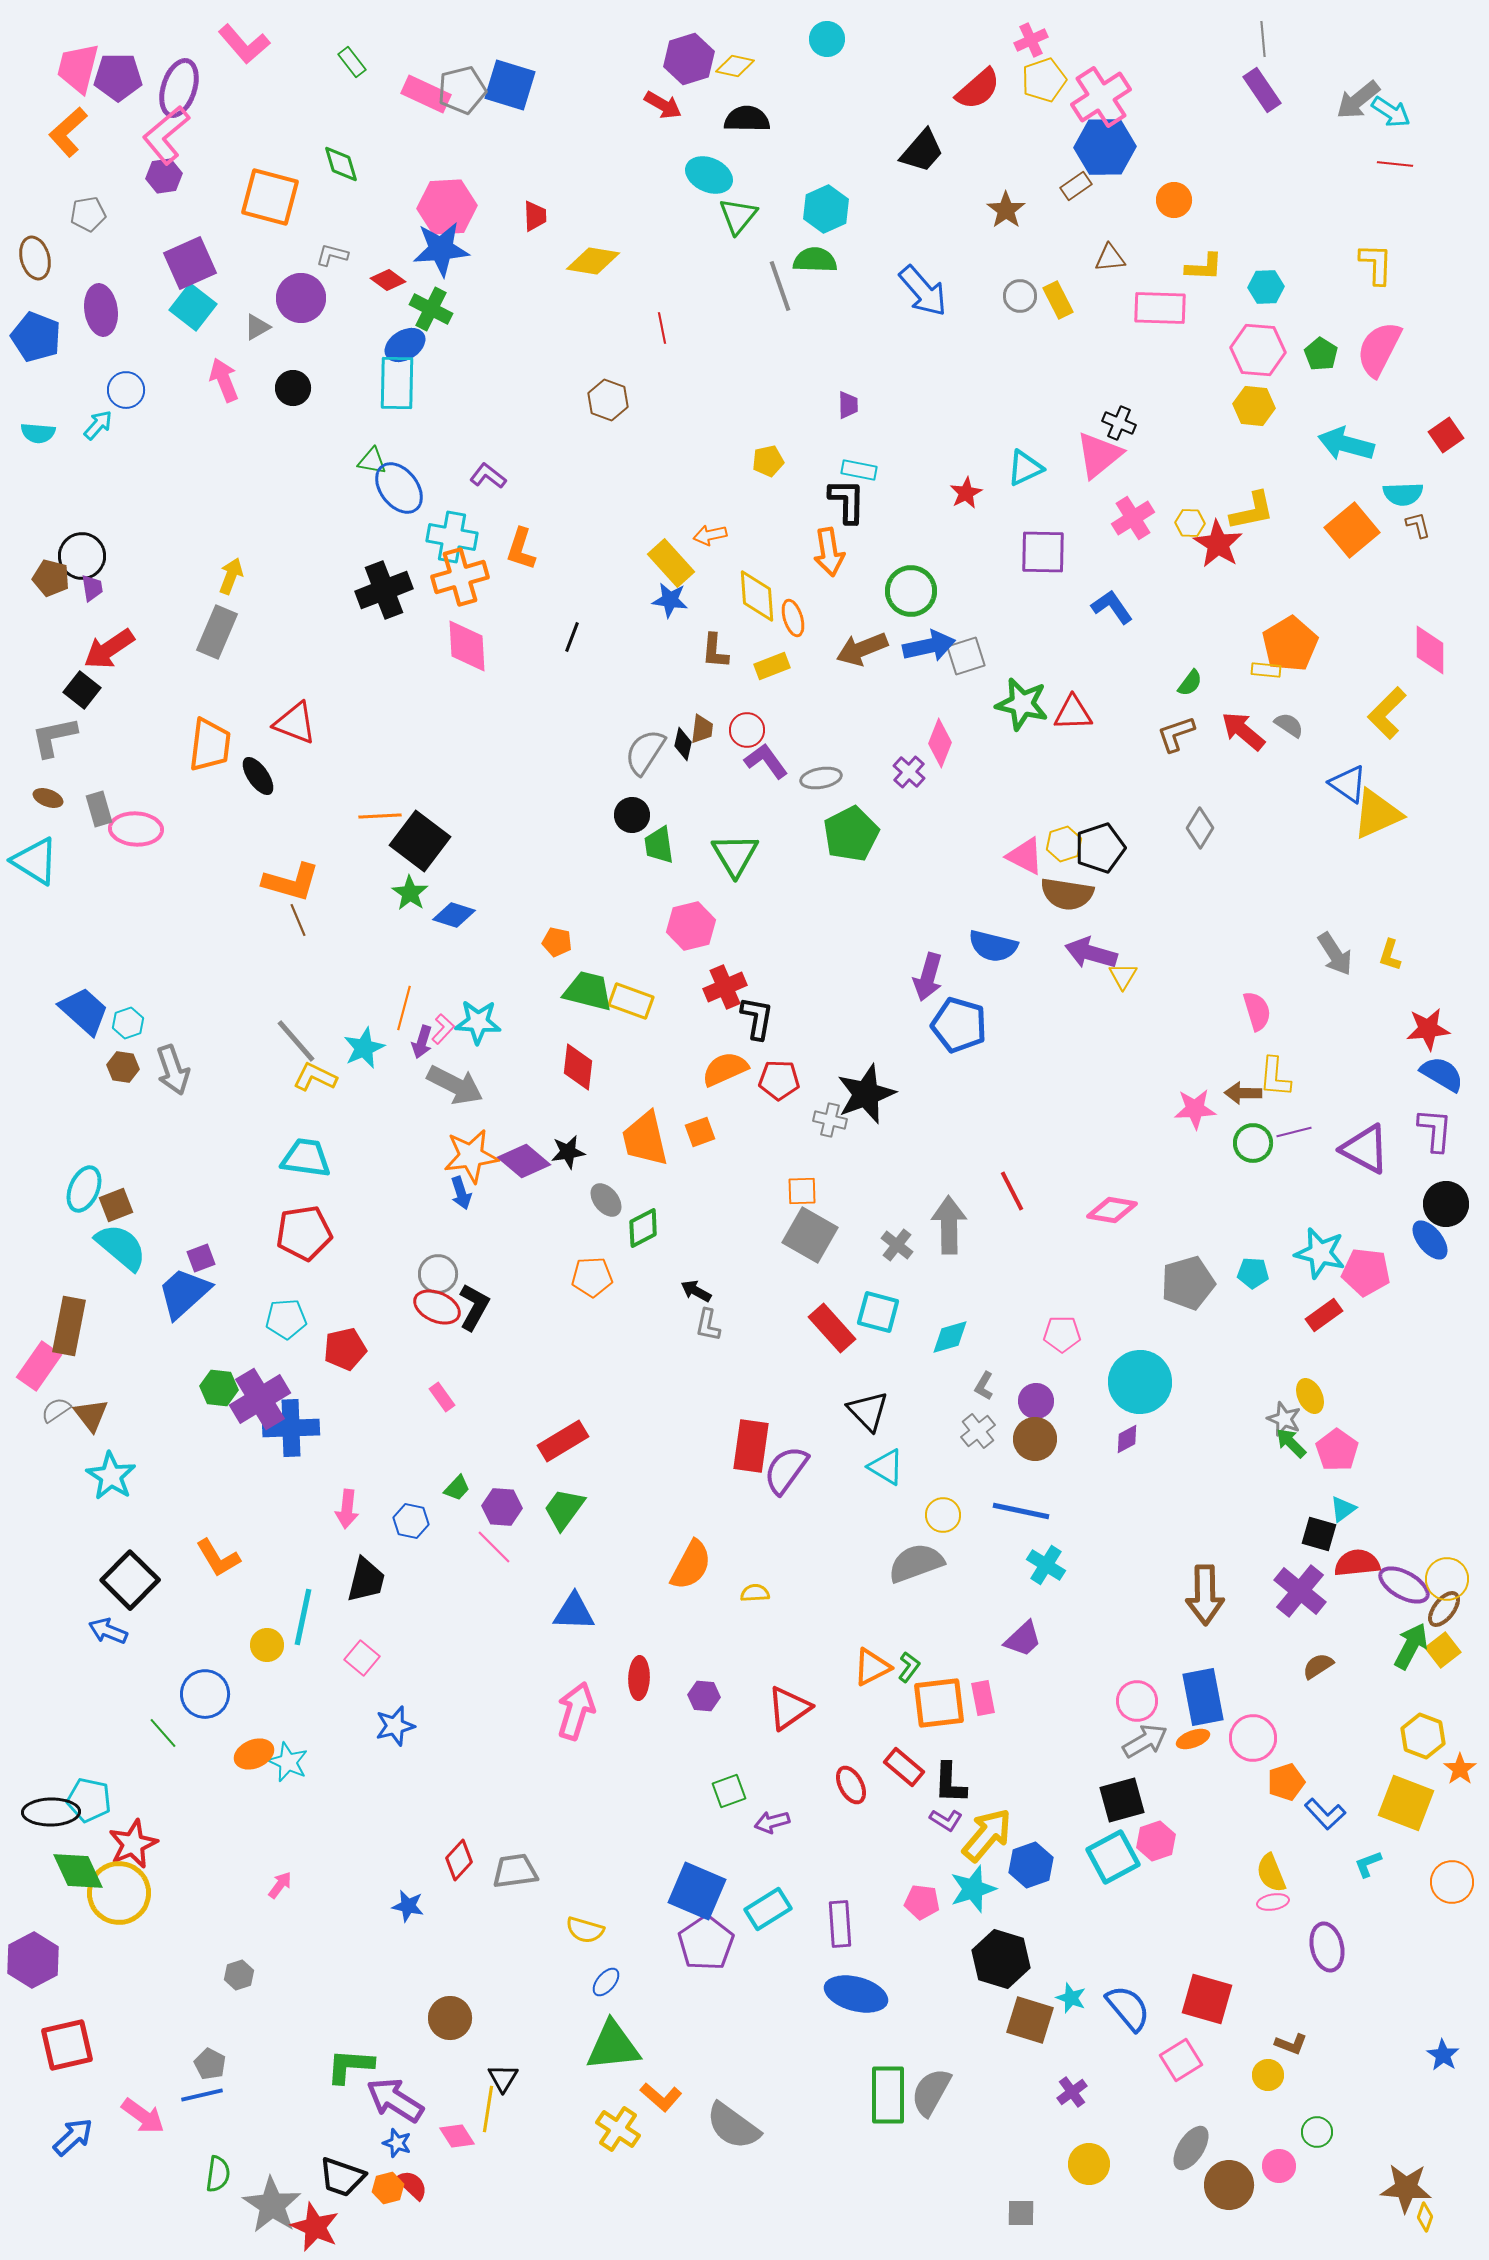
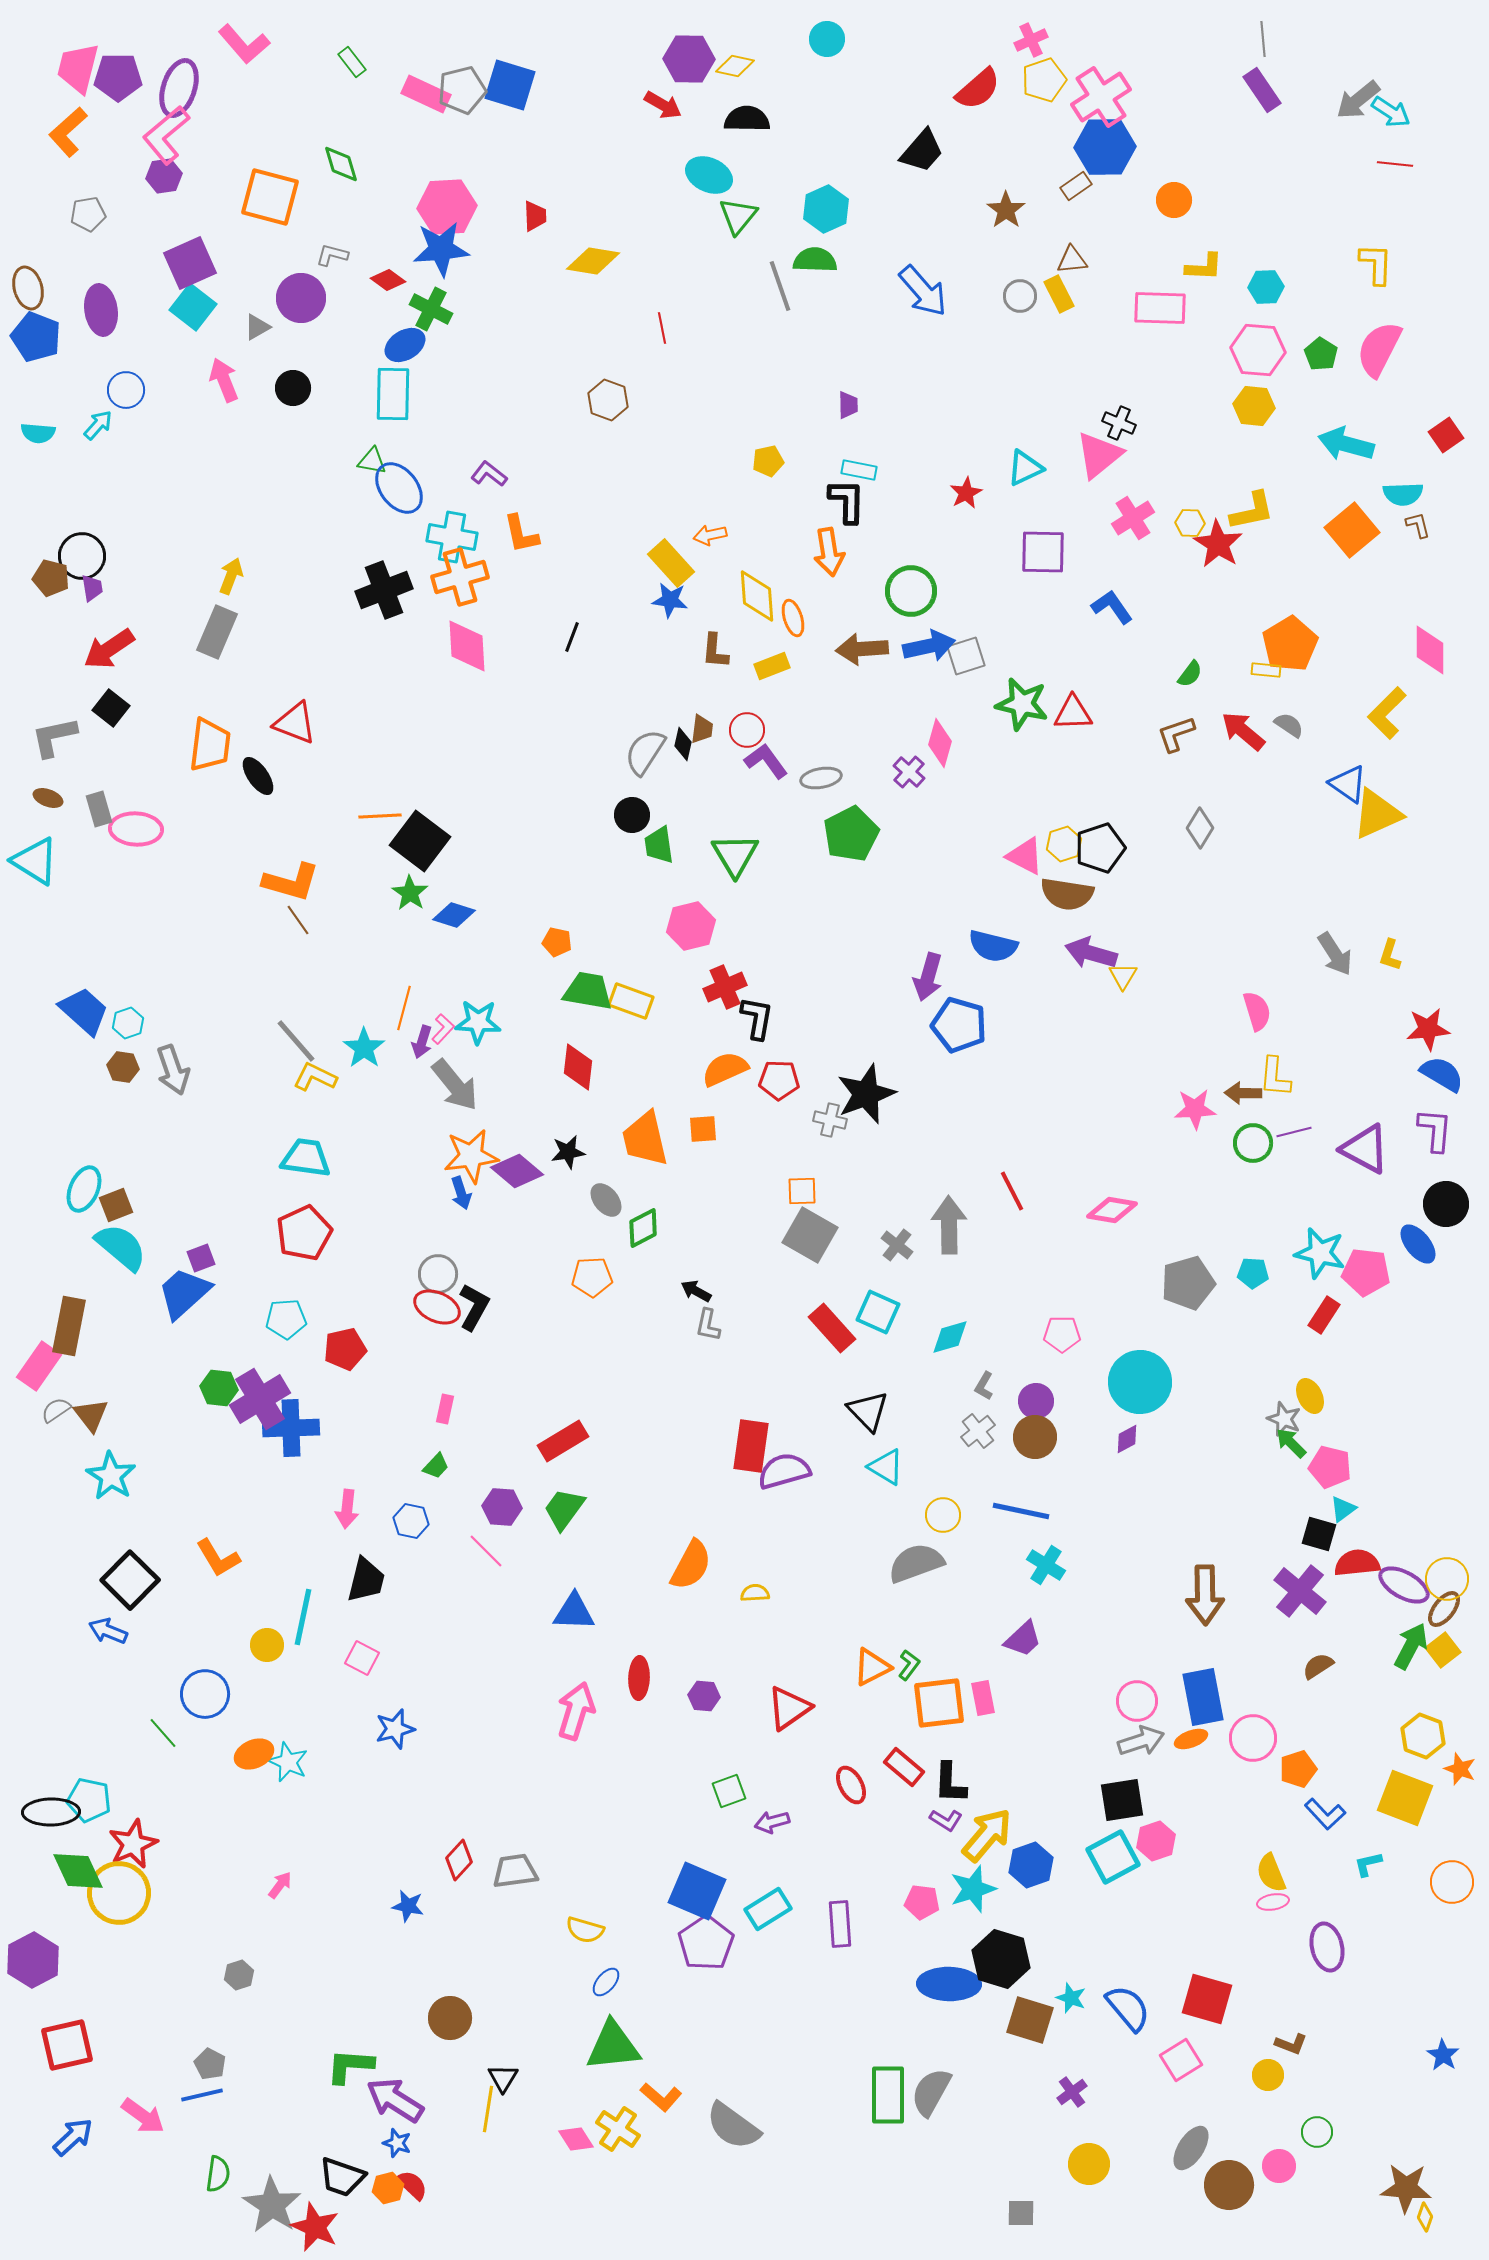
purple hexagon at (689, 59): rotated 18 degrees clockwise
brown ellipse at (35, 258): moved 7 px left, 30 px down
brown triangle at (1110, 258): moved 38 px left, 2 px down
yellow rectangle at (1058, 300): moved 1 px right, 6 px up
cyan rectangle at (397, 383): moved 4 px left, 11 px down
purple L-shape at (488, 476): moved 1 px right, 2 px up
orange L-shape at (521, 549): moved 15 px up; rotated 30 degrees counterclockwise
brown arrow at (862, 649): rotated 18 degrees clockwise
green semicircle at (1190, 683): moved 9 px up
black square at (82, 690): moved 29 px right, 18 px down
pink diamond at (940, 743): rotated 6 degrees counterclockwise
brown line at (298, 920): rotated 12 degrees counterclockwise
green trapezoid at (588, 991): rotated 4 degrees counterclockwise
cyan star at (364, 1048): rotated 12 degrees counterclockwise
gray arrow at (455, 1085): rotated 24 degrees clockwise
orange square at (700, 1132): moved 3 px right, 3 px up; rotated 16 degrees clockwise
purple diamond at (524, 1161): moved 7 px left, 10 px down
red pentagon at (304, 1233): rotated 16 degrees counterclockwise
blue ellipse at (1430, 1240): moved 12 px left, 4 px down
cyan square at (878, 1312): rotated 9 degrees clockwise
red rectangle at (1324, 1315): rotated 21 degrees counterclockwise
pink rectangle at (442, 1397): moved 3 px right, 12 px down; rotated 48 degrees clockwise
brown circle at (1035, 1439): moved 2 px up
pink pentagon at (1337, 1450): moved 7 px left, 17 px down; rotated 21 degrees counterclockwise
purple semicircle at (786, 1470): moved 2 px left, 1 px down; rotated 38 degrees clockwise
green trapezoid at (457, 1488): moved 21 px left, 22 px up
pink line at (494, 1547): moved 8 px left, 4 px down
pink square at (362, 1658): rotated 12 degrees counterclockwise
green L-shape at (909, 1667): moved 2 px up
blue star at (395, 1726): moved 3 px down
orange ellipse at (1193, 1739): moved 2 px left
gray arrow at (1145, 1741): moved 4 px left; rotated 12 degrees clockwise
orange star at (1460, 1769): rotated 16 degrees counterclockwise
orange pentagon at (1286, 1782): moved 12 px right, 13 px up
black square at (1122, 1800): rotated 6 degrees clockwise
yellow square at (1406, 1803): moved 1 px left, 5 px up
cyan L-shape at (1368, 1864): rotated 8 degrees clockwise
blue ellipse at (856, 1994): moved 93 px right, 10 px up; rotated 14 degrees counterclockwise
pink diamond at (457, 2136): moved 119 px right, 3 px down
